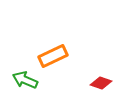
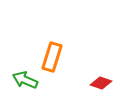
orange rectangle: moved 1 px left, 1 px down; rotated 48 degrees counterclockwise
